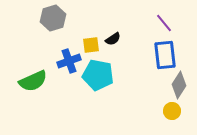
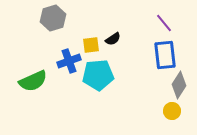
cyan pentagon: rotated 16 degrees counterclockwise
